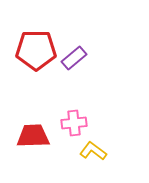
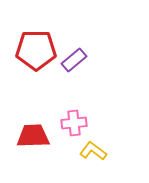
purple rectangle: moved 2 px down
